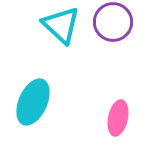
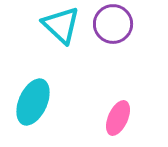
purple circle: moved 2 px down
pink ellipse: rotated 12 degrees clockwise
